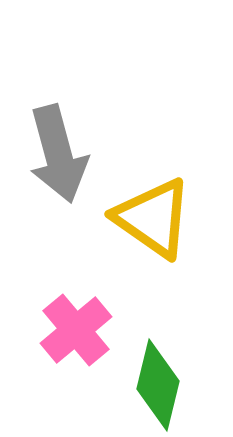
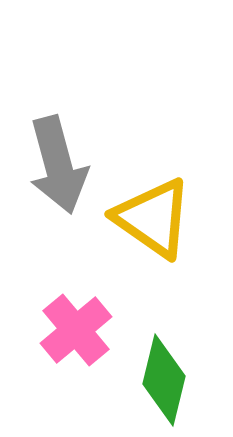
gray arrow: moved 11 px down
green diamond: moved 6 px right, 5 px up
